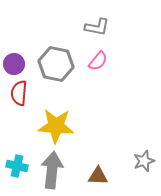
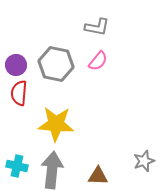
purple circle: moved 2 px right, 1 px down
yellow star: moved 2 px up
